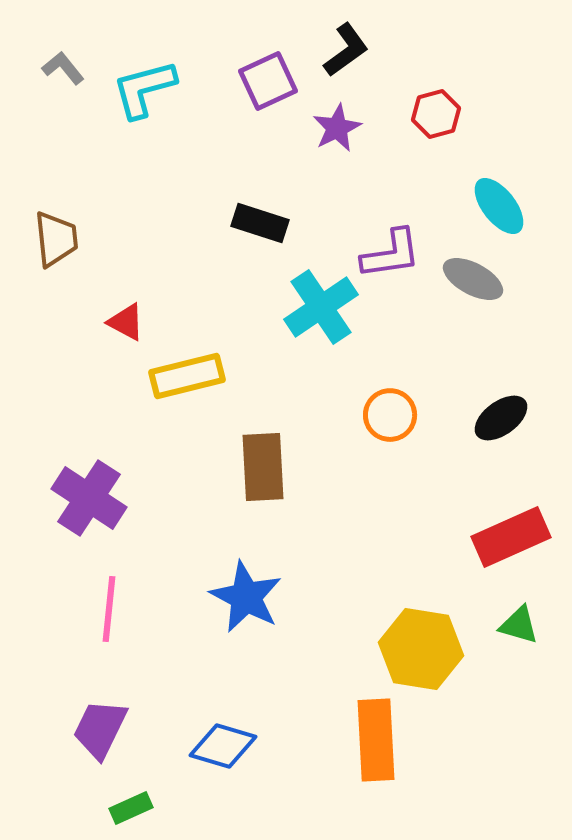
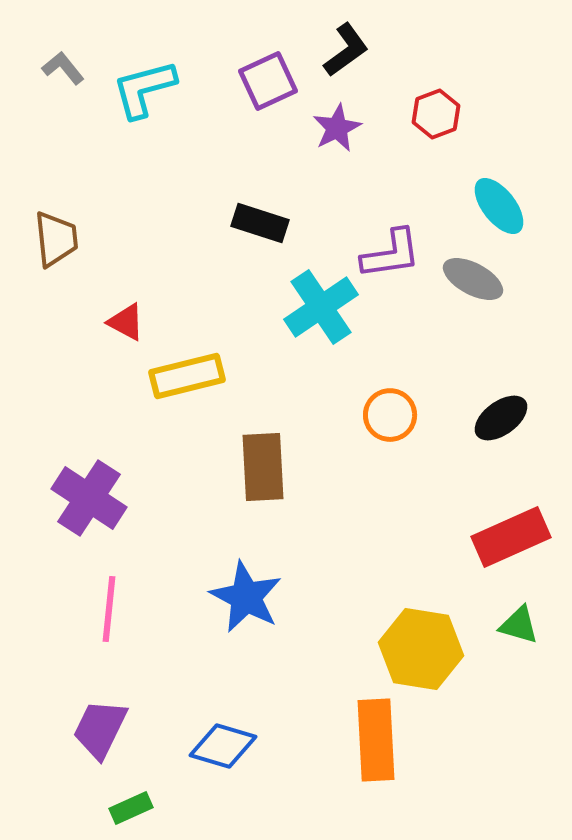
red hexagon: rotated 6 degrees counterclockwise
